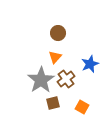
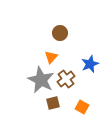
brown circle: moved 2 px right
orange triangle: moved 4 px left
gray star: rotated 12 degrees counterclockwise
